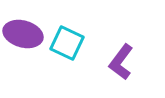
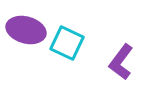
purple ellipse: moved 3 px right, 4 px up
